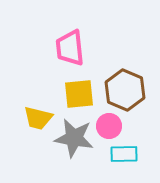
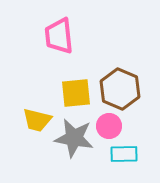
pink trapezoid: moved 11 px left, 12 px up
brown hexagon: moved 5 px left, 1 px up
yellow square: moved 3 px left, 1 px up
yellow trapezoid: moved 1 px left, 2 px down
